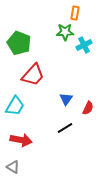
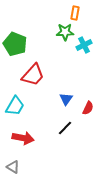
green pentagon: moved 4 px left, 1 px down
black line: rotated 14 degrees counterclockwise
red arrow: moved 2 px right, 2 px up
